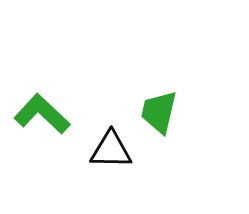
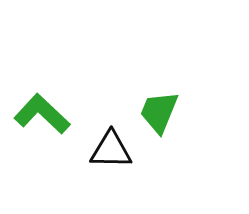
green trapezoid: rotated 9 degrees clockwise
